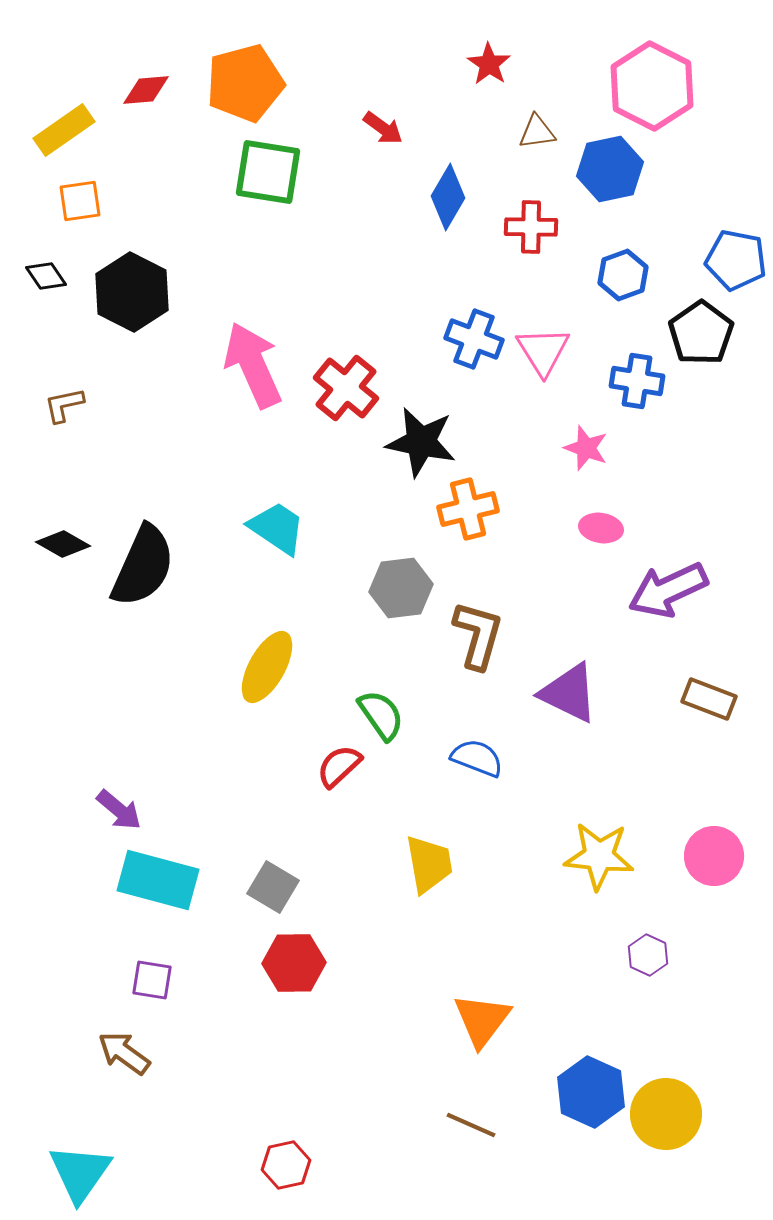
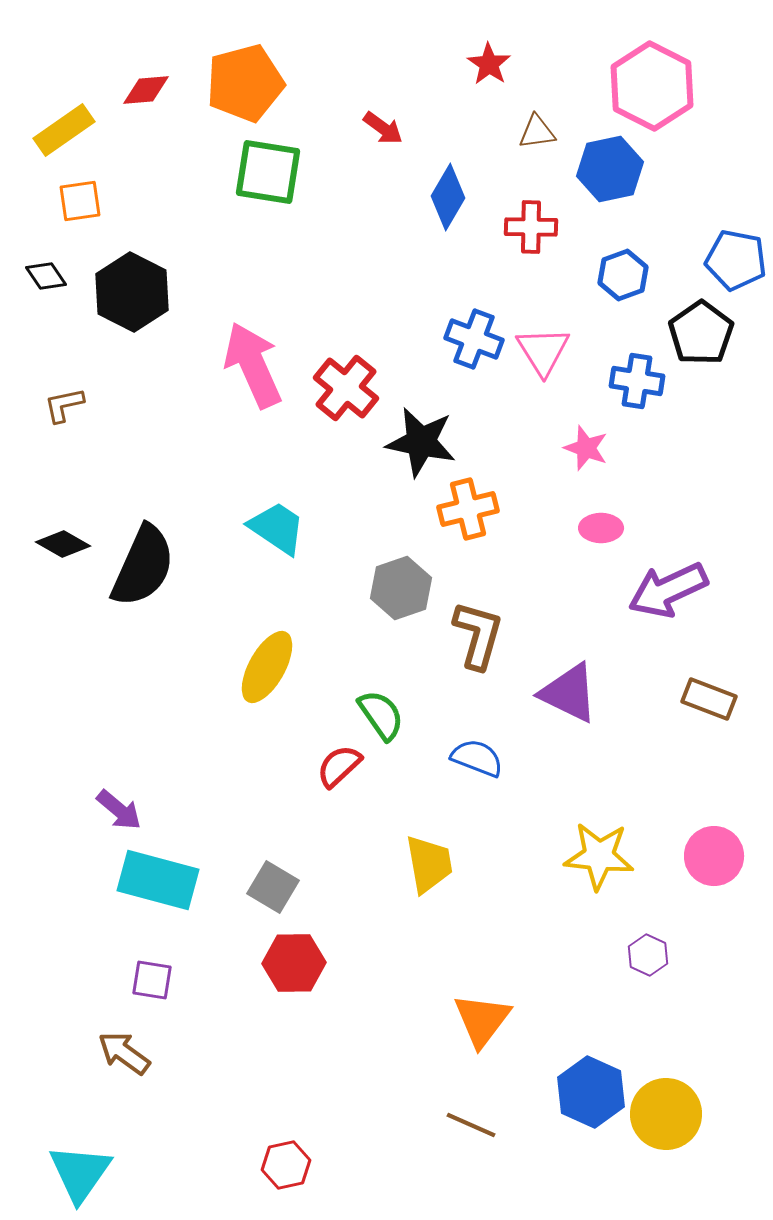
pink ellipse at (601, 528): rotated 9 degrees counterclockwise
gray hexagon at (401, 588): rotated 12 degrees counterclockwise
